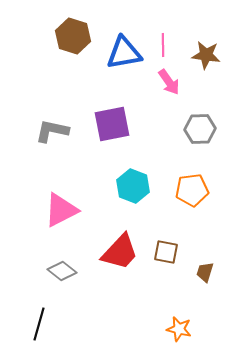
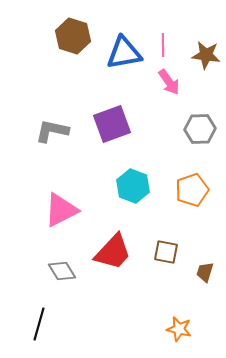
purple square: rotated 9 degrees counterclockwise
orange pentagon: rotated 12 degrees counterclockwise
red trapezoid: moved 7 px left
gray diamond: rotated 20 degrees clockwise
